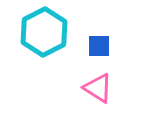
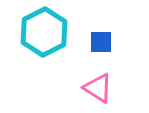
blue square: moved 2 px right, 4 px up
